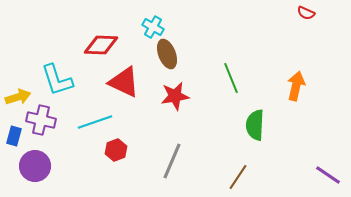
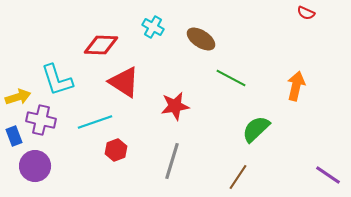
brown ellipse: moved 34 px right, 15 px up; rotated 36 degrees counterclockwise
green line: rotated 40 degrees counterclockwise
red triangle: rotated 8 degrees clockwise
red star: moved 10 px down
green semicircle: moved 1 px right, 4 px down; rotated 44 degrees clockwise
blue rectangle: rotated 36 degrees counterclockwise
gray line: rotated 6 degrees counterclockwise
